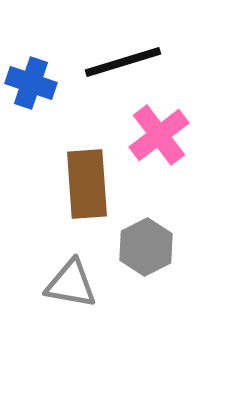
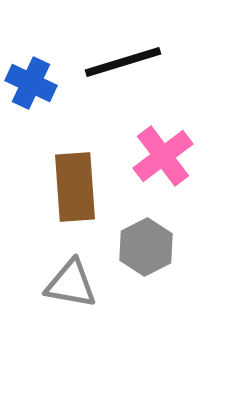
blue cross: rotated 6 degrees clockwise
pink cross: moved 4 px right, 21 px down
brown rectangle: moved 12 px left, 3 px down
